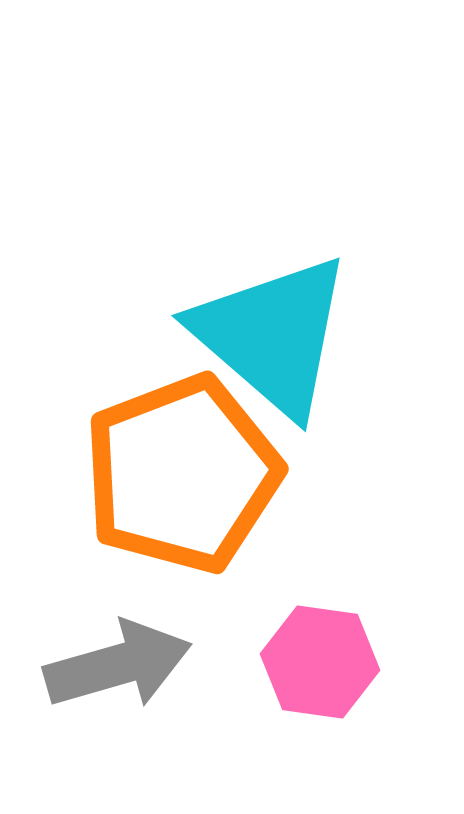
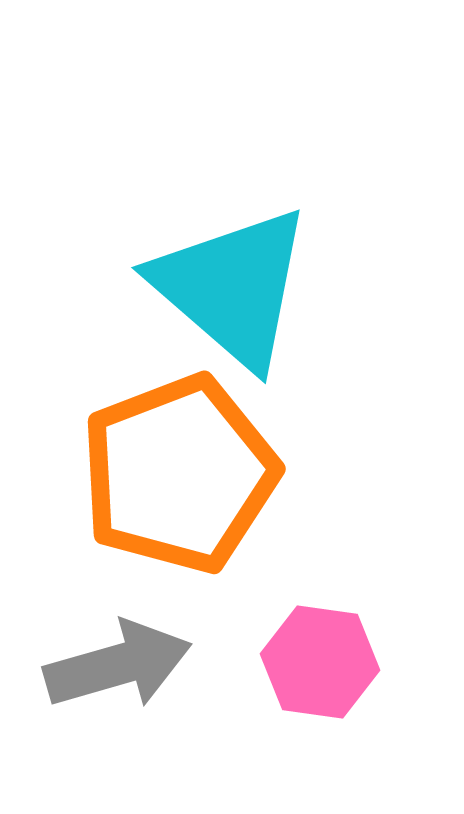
cyan triangle: moved 40 px left, 48 px up
orange pentagon: moved 3 px left
